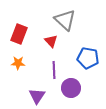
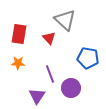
red rectangle: rotated 12 degrees counterclockwise
red triangle: moved 2 px left, 3 px up
purple line: moved 4 px left, 4 px down; rotated 18 degrees counterclockwise
